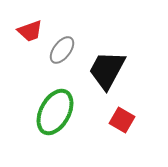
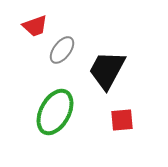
red trapezoid: moved 5 px right, 5 px up
red square: rotated 35 degrees counterclockwise
